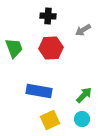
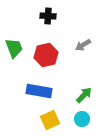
gray arrow: moved 15 px down
red hexagon: moved 5 px left, 7 px down; rotated 10 degrees counterclockwise
